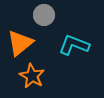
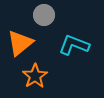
orange star: moved 3 px right; rotated 10 degrees clockwise
